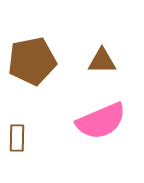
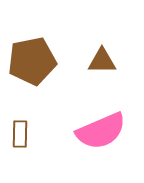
pink semicircle: moved 10 px down
brown rectangle: moved 3 px right, 4 px up
